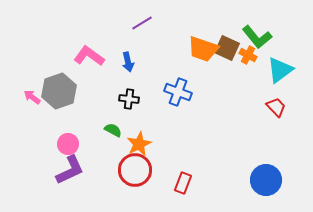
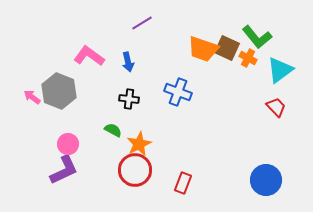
orange cross: moved 3 px down
gray hexagon: rotated 20 degrees counterclockwise
purple L-shape: moved 6 px left
